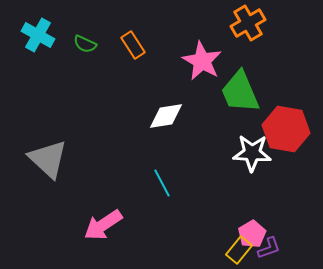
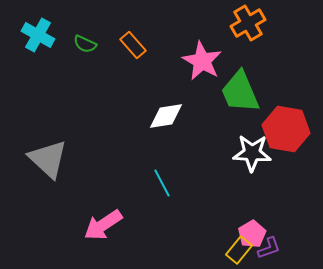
orange rectangle: rotated 8 degrees counterclockwise
